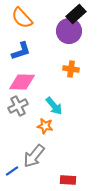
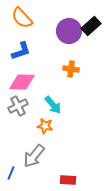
black rectangle: moved 15 px right, 12 px down
cyan arrow: moved 1 px left, 1 px up
blue line: moved 1 px left, 2 px down; rotated 32 degrees counterclockwise
